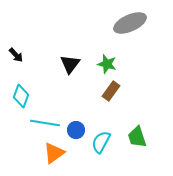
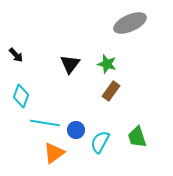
cyan semicircle: moved 1 px left
